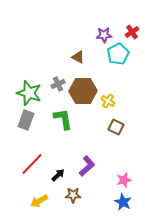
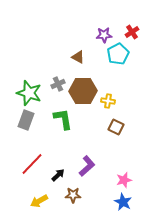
yellow cross: rotated 24 degrees counterclockwise
